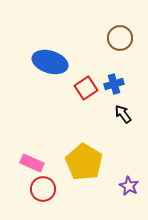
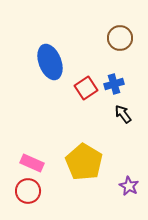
blue ellipse: rotated 52 degrees clockwise
red circle: moved 15 px left, 2 px down
